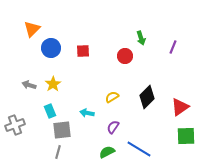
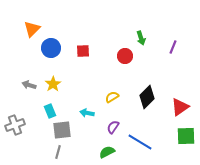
blue line: moved 1 px right, 7 px up
